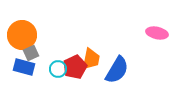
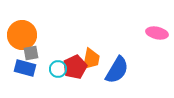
gray square: rotated 14 degrees clockwise
blue rectangle: moved 1 px right, 1 px down
